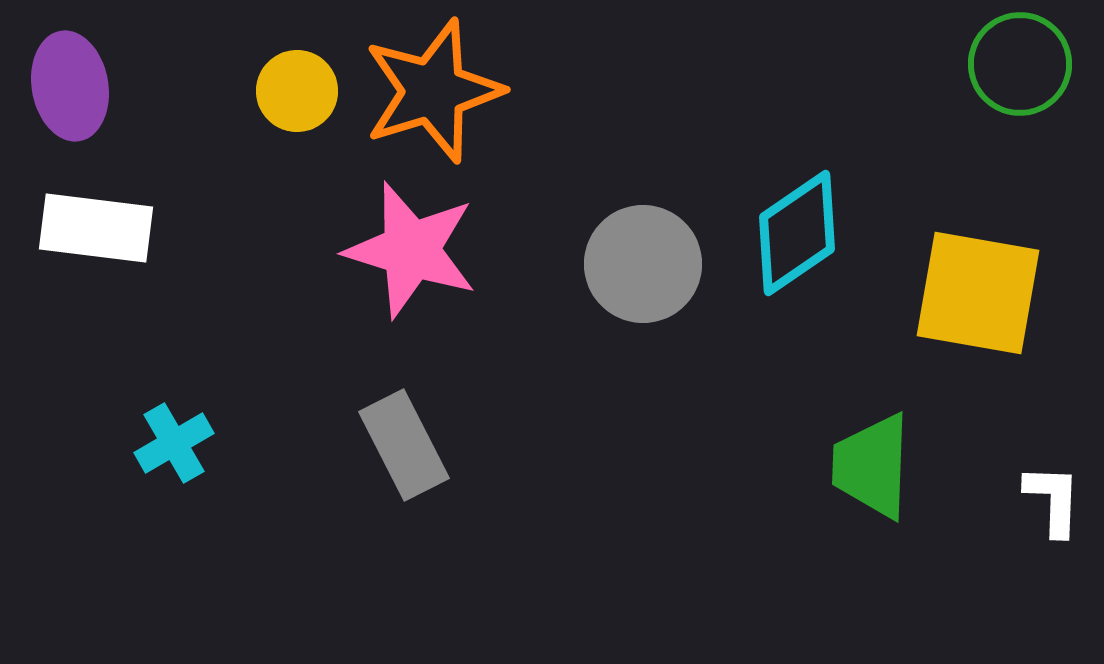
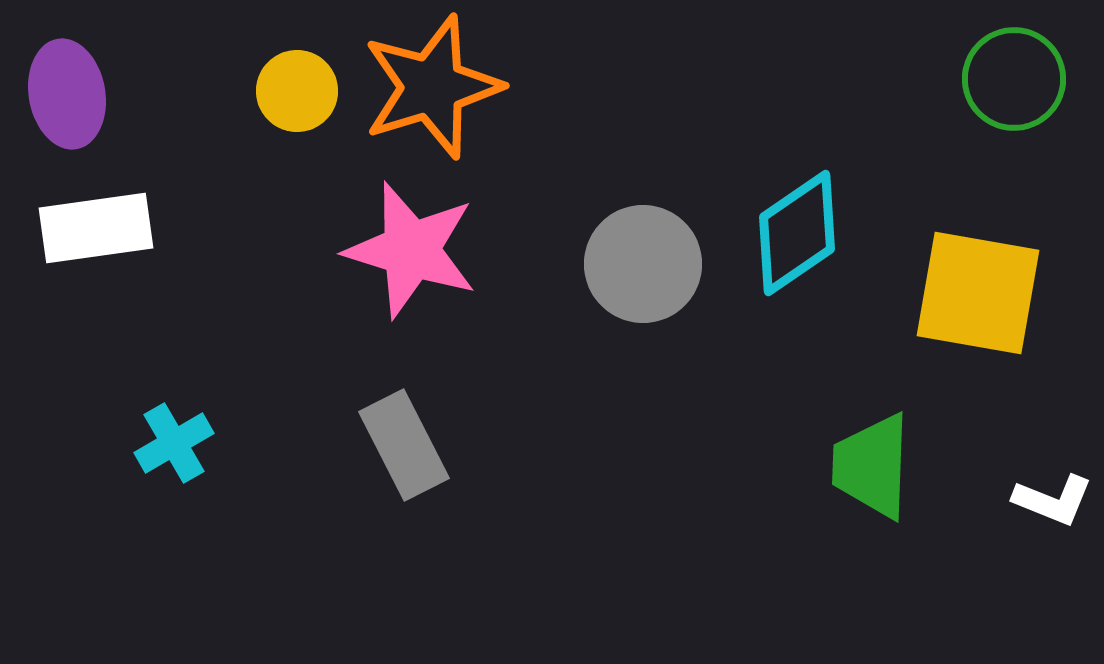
green circle: moved 6 px left, 15 px down
purple ellipse: moved 3 px left, 8 px down
orange star: moved 1 px left, 4 px up
white rectangle: rotated 15 degrees counterclockwise
white L-shape: rotated 110 degrees clockwise
